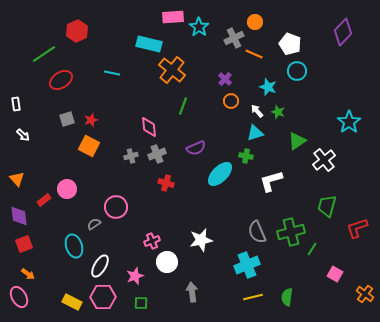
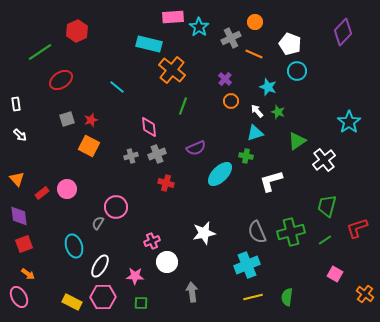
gray cross at (234, 38): moved 3 px left
green line at (44, 54): moved 4 px left, 2 px up
cyan line at (112, 73): moved 5 px right, 14 px down; rotated 28 degrees clockwise
white arrow at (23, 135): moved 3 px left
red rectangle at (44, 200): moved 2 px left, 7 px up
gray semicircle at (94, 224): moved 4 px right, 1 px up; rotated 24 degrees counterclockwise
white star at (201, 240): moved 3 px right, 7 px up
green line at (312, 249): moved 13 px right, 9 px up; rotated 24 degrees clockwise
pink star at (135, 276): rotated 24 degrees clockwise
